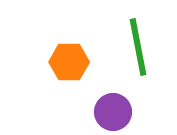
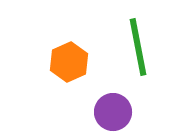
orange hexagon: rotated 24 degrees counterclockwise
